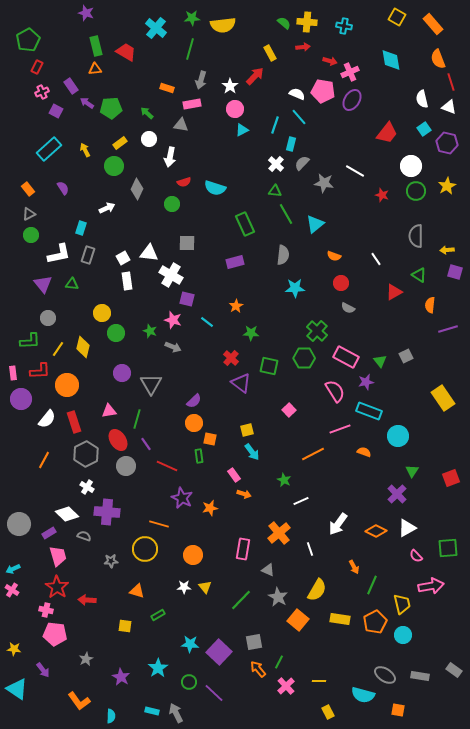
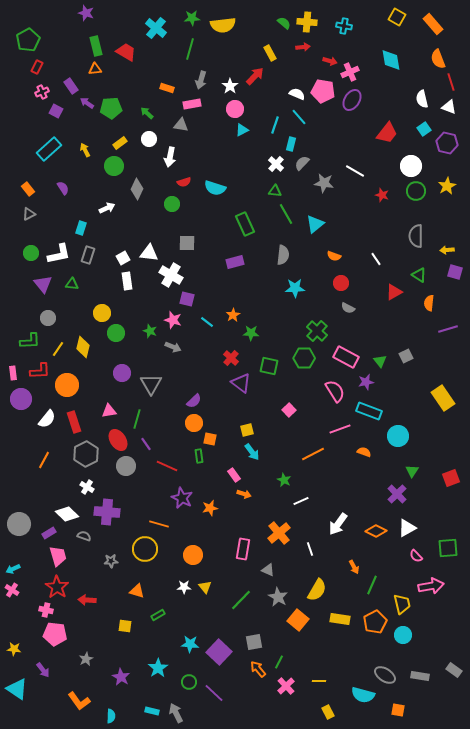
green circle at (31, 235): moved 18 px down
orange semicircle at (430, 305): moved 1 px left, 2 px up
orange star at (236, 306): moved 3 px left, 9 px down
